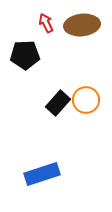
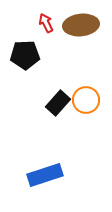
brown ellipse: moved 1 px left
blue rectangle: moved 3 px right, 1 px down
